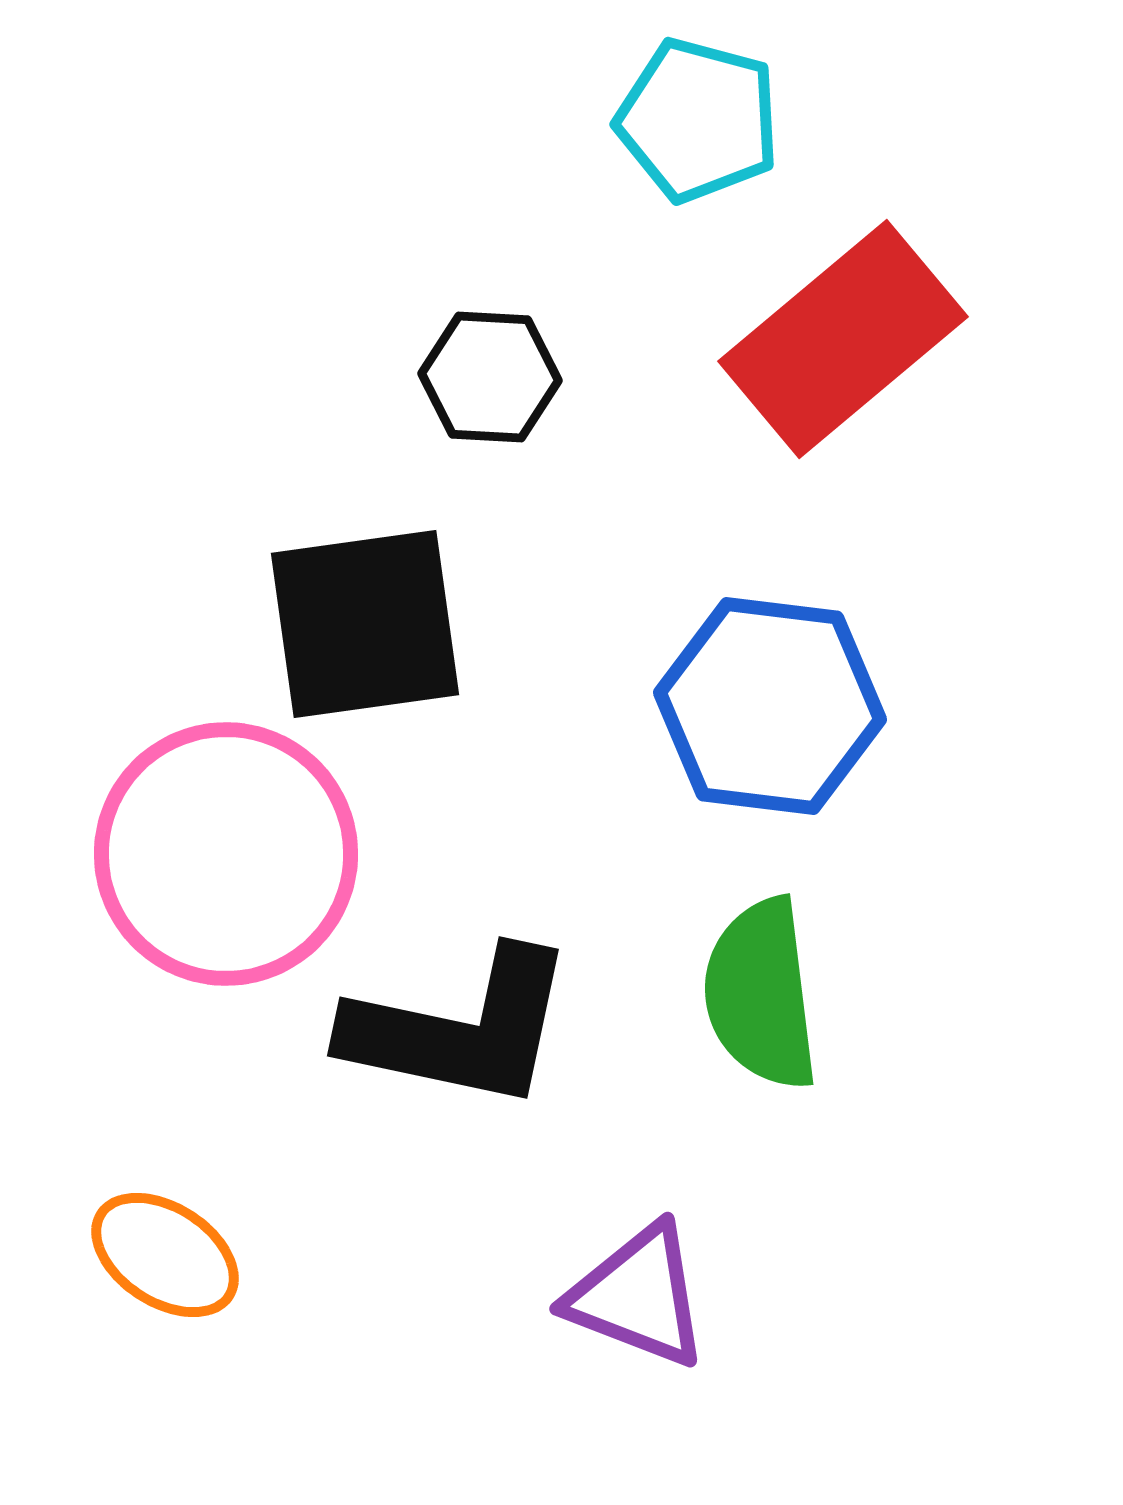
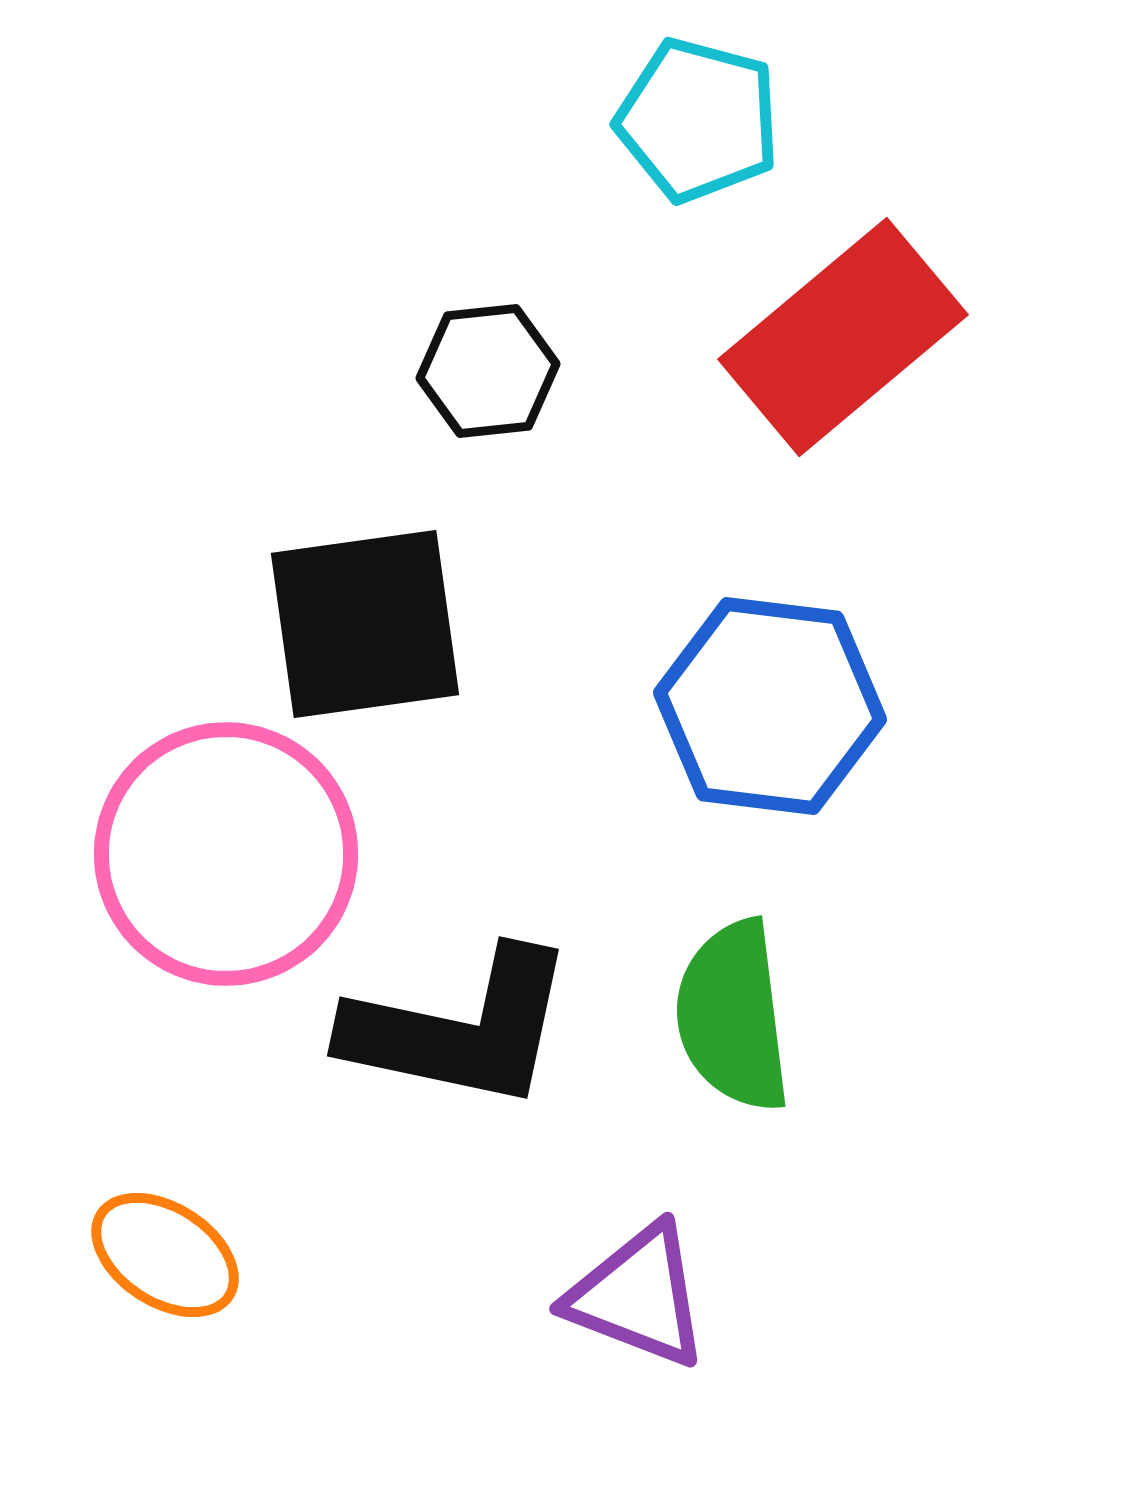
red rectangle: moved 2 px up
black hexagon: moved 2 px left, 6 px up; rotated 9 degrees counterclockwise
green semicircle: moved 28 px left, 22 px down
